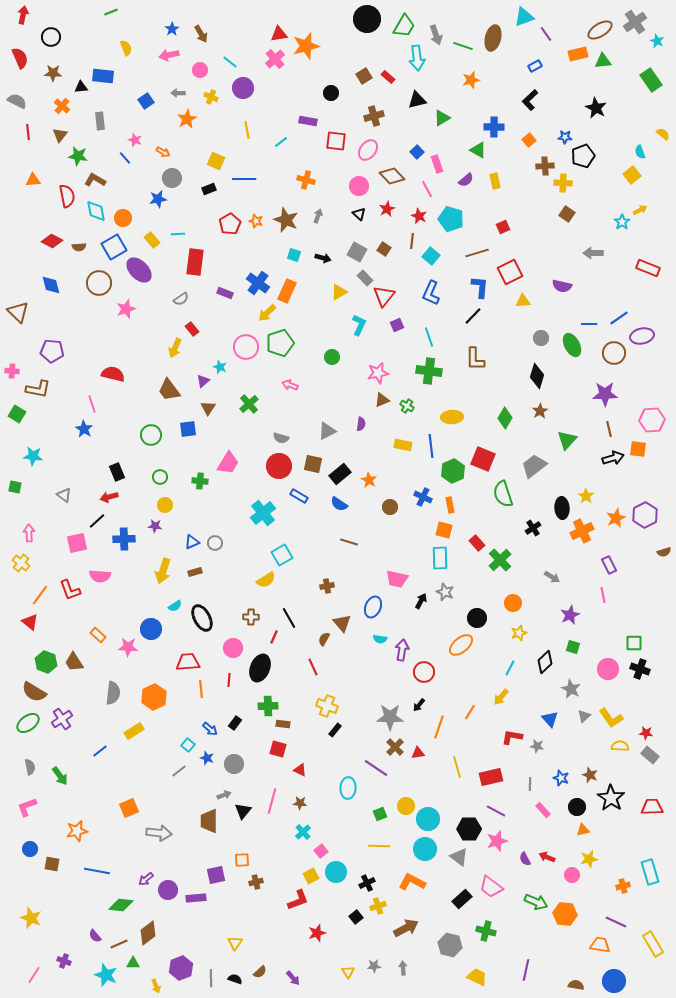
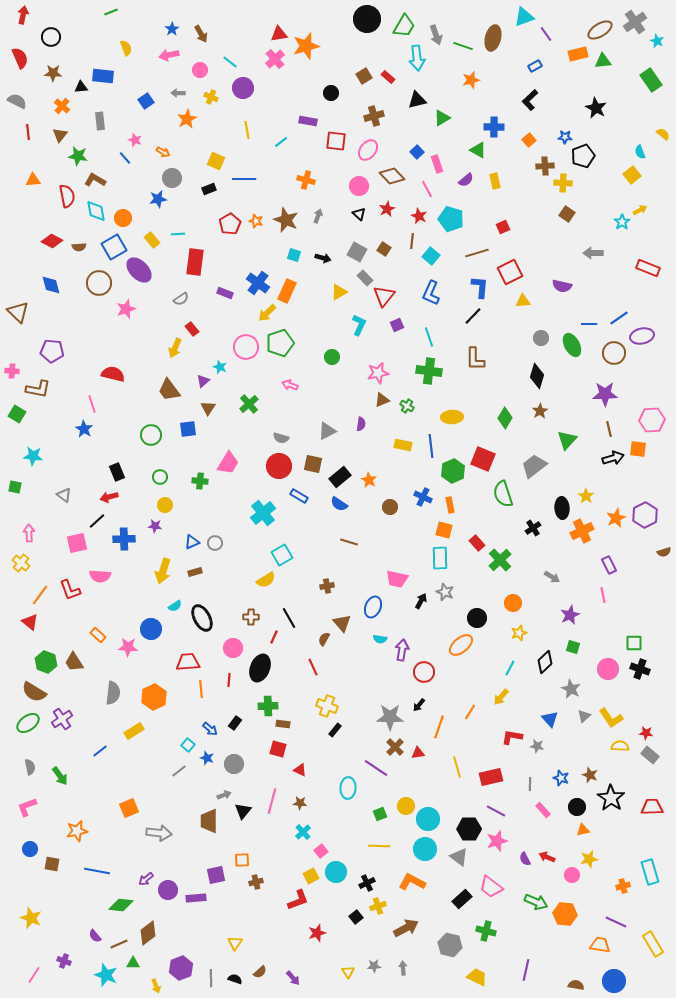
black rectangle at (340, 474): moved 3 px down
